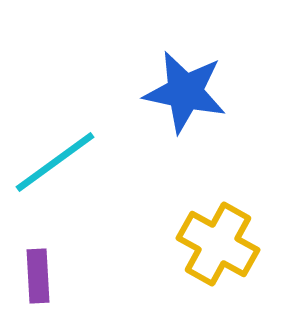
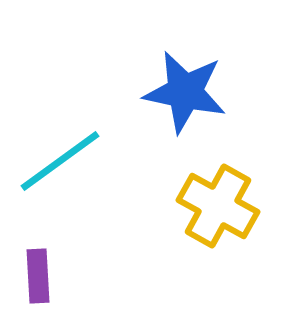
cyan line: moved 5 px right, 1 px up
yellow cross: moved 38 px up
